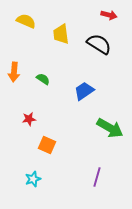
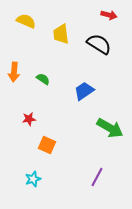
purple line: rotated 12 degrees clockwise
